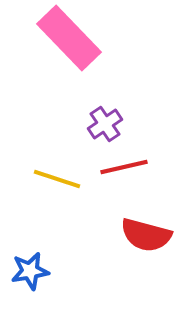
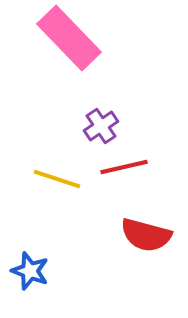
purple cross: moved 4 px left, 2 px down
blue star: rotated 30 degrees clockwise
